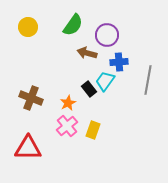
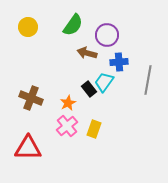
cyan trapezoid: moved 1 px left, 1 px down
yellow rectangle: moved 1 px right, 1 px up
